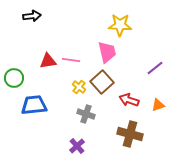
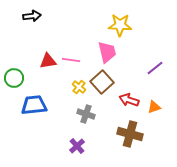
orange triangle: moved 4 px left, 2 px down
